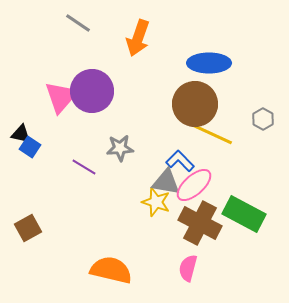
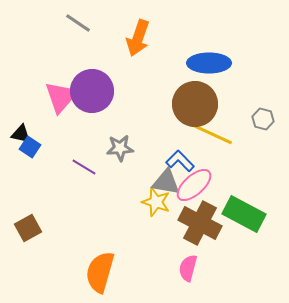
gray hexagon: rotated 15 degrees counterclockwise
orange semicircle: moved 11 px left, 2 px down; rotated 87 degrees counterclockwise
